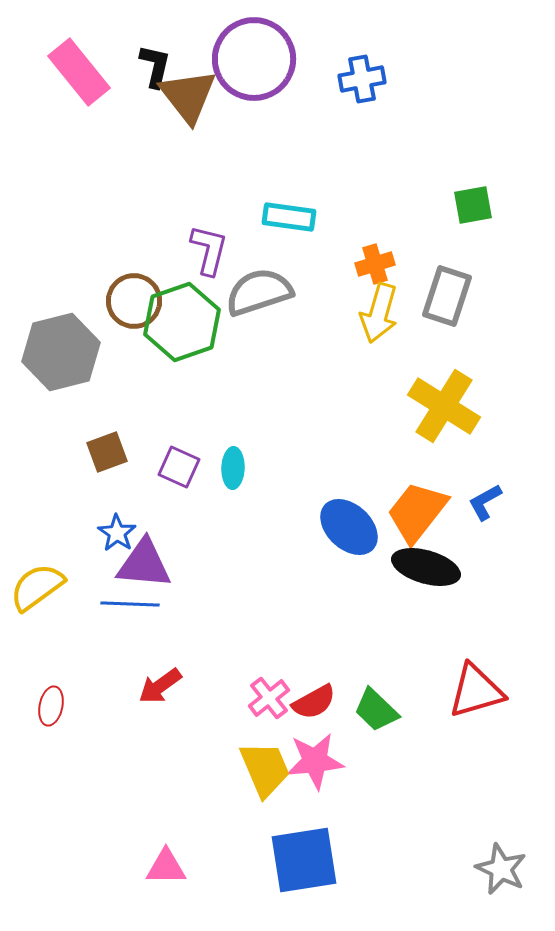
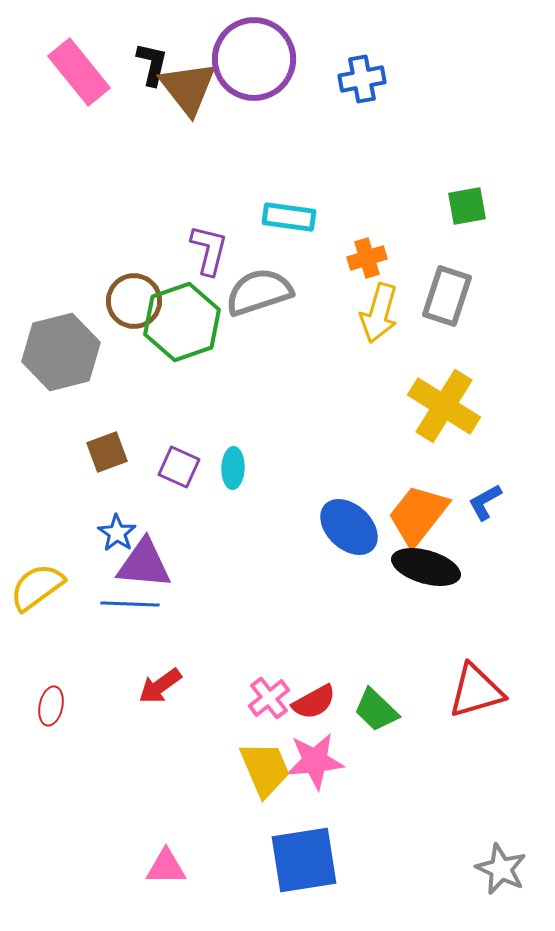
black L-shape: moved 3 px left, 2 px up
brown triangle: moved 8 px up
green square: moved 6 px left, 1 px down
orange cross: moved 8 px left, 6 px up
orange trapezoid: moved 1 px right, 3 px down
